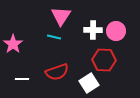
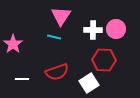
pink circle: moved 2 px up
